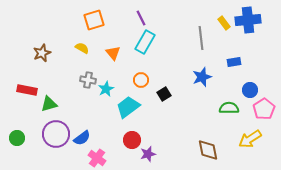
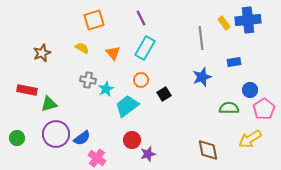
cyan rectangle: moved 6 px down
cyan trapezoid: moved 1 px left, 1 px up
